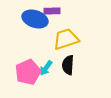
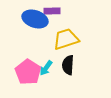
pink pentagon: rotated 15 degrees counterclockwise
